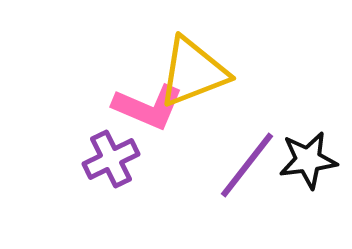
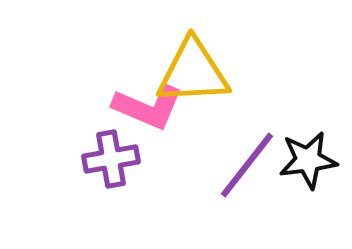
yellow triangle: rotated 18 degrees clockwise
purple cross: rotated 16 degrees clockwise
